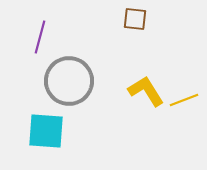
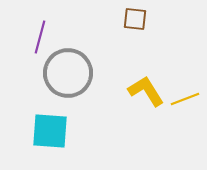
gray circle: moved 1 px left, 8 px up
yellow line: moved 1 px right, 1 px up
cyan square: moved 4 px right
